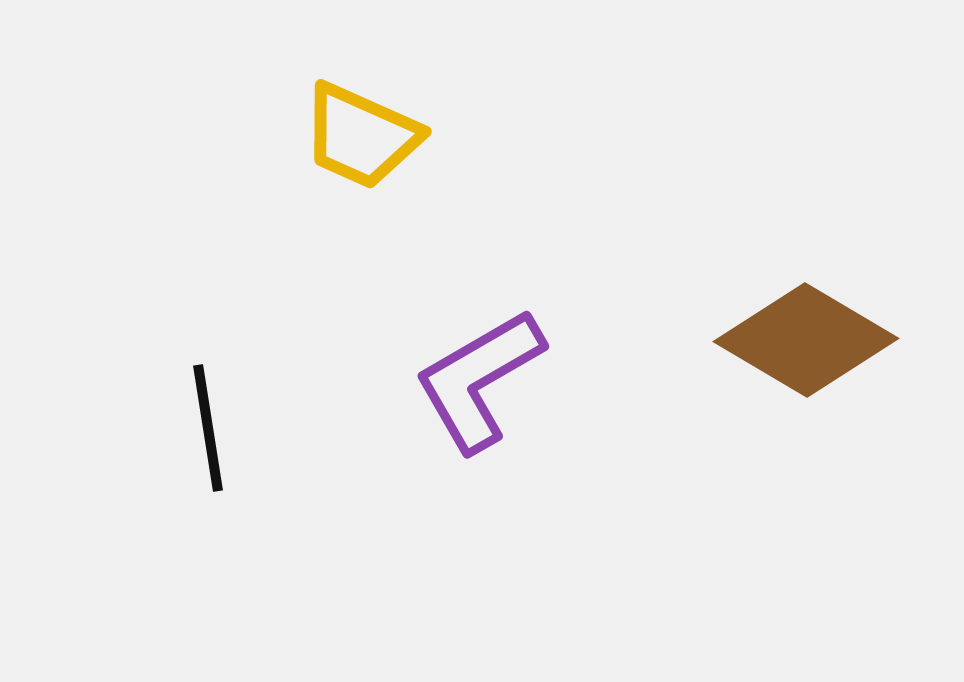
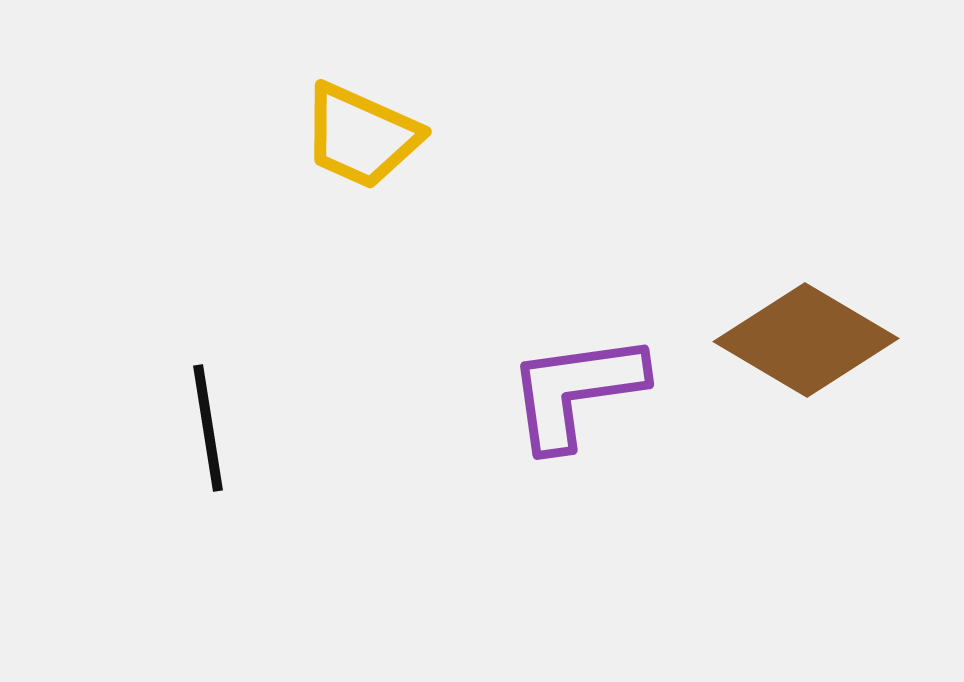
purple L-shape: moved 97 px right, 11 px down; rotated 22 degrees clockwise
